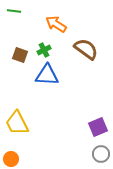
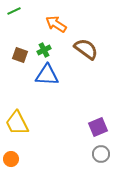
green line: rotated 32 degrees counterclockwise
